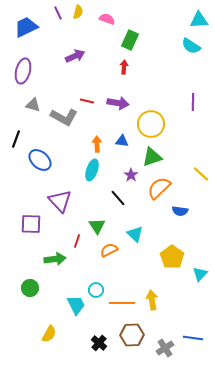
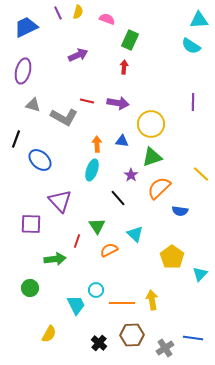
purple arrow at (75, 56): moved 3 px right, 1 px up
